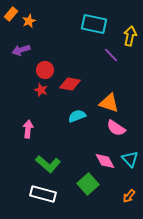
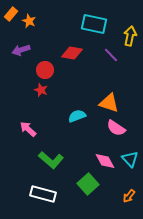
orange star: rotated 24 degrees counterclockwise
red diamond: moved 2 px right, 31 px up
pink arrow: rotated 54 degrees counterclockwise
green L-shape: moved 3 px right, 4 px up
